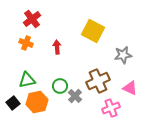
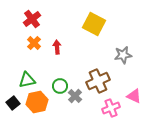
yellow square: moved 1 px right, 7 px up
orange cross: moved 8 px right; rotated 24 degrees clockwise
pink triangle: moved 4 px right, 8 px down
